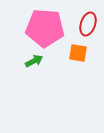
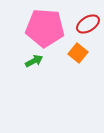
red ellipse: rotated 40 degrees clockwise
orange square: rotated 30 degrees clockwise
